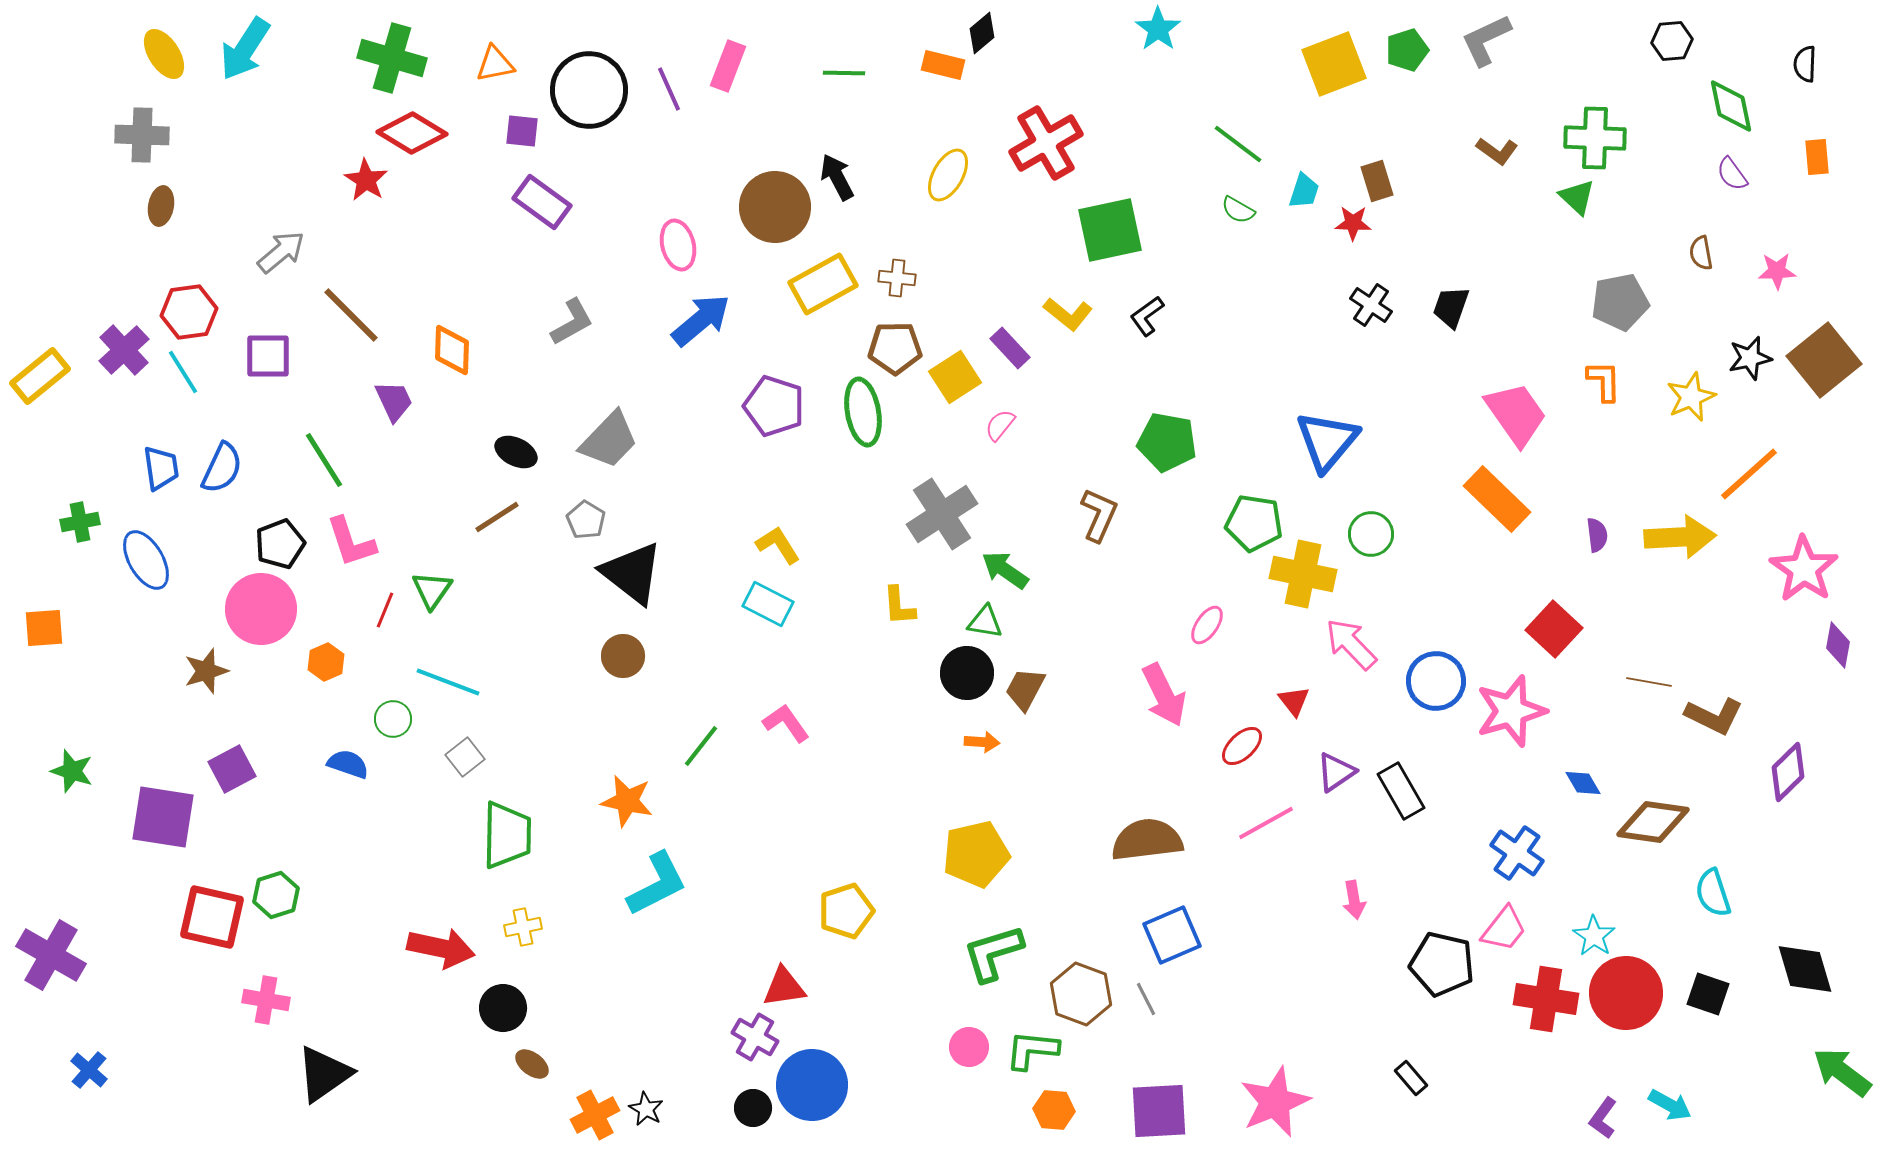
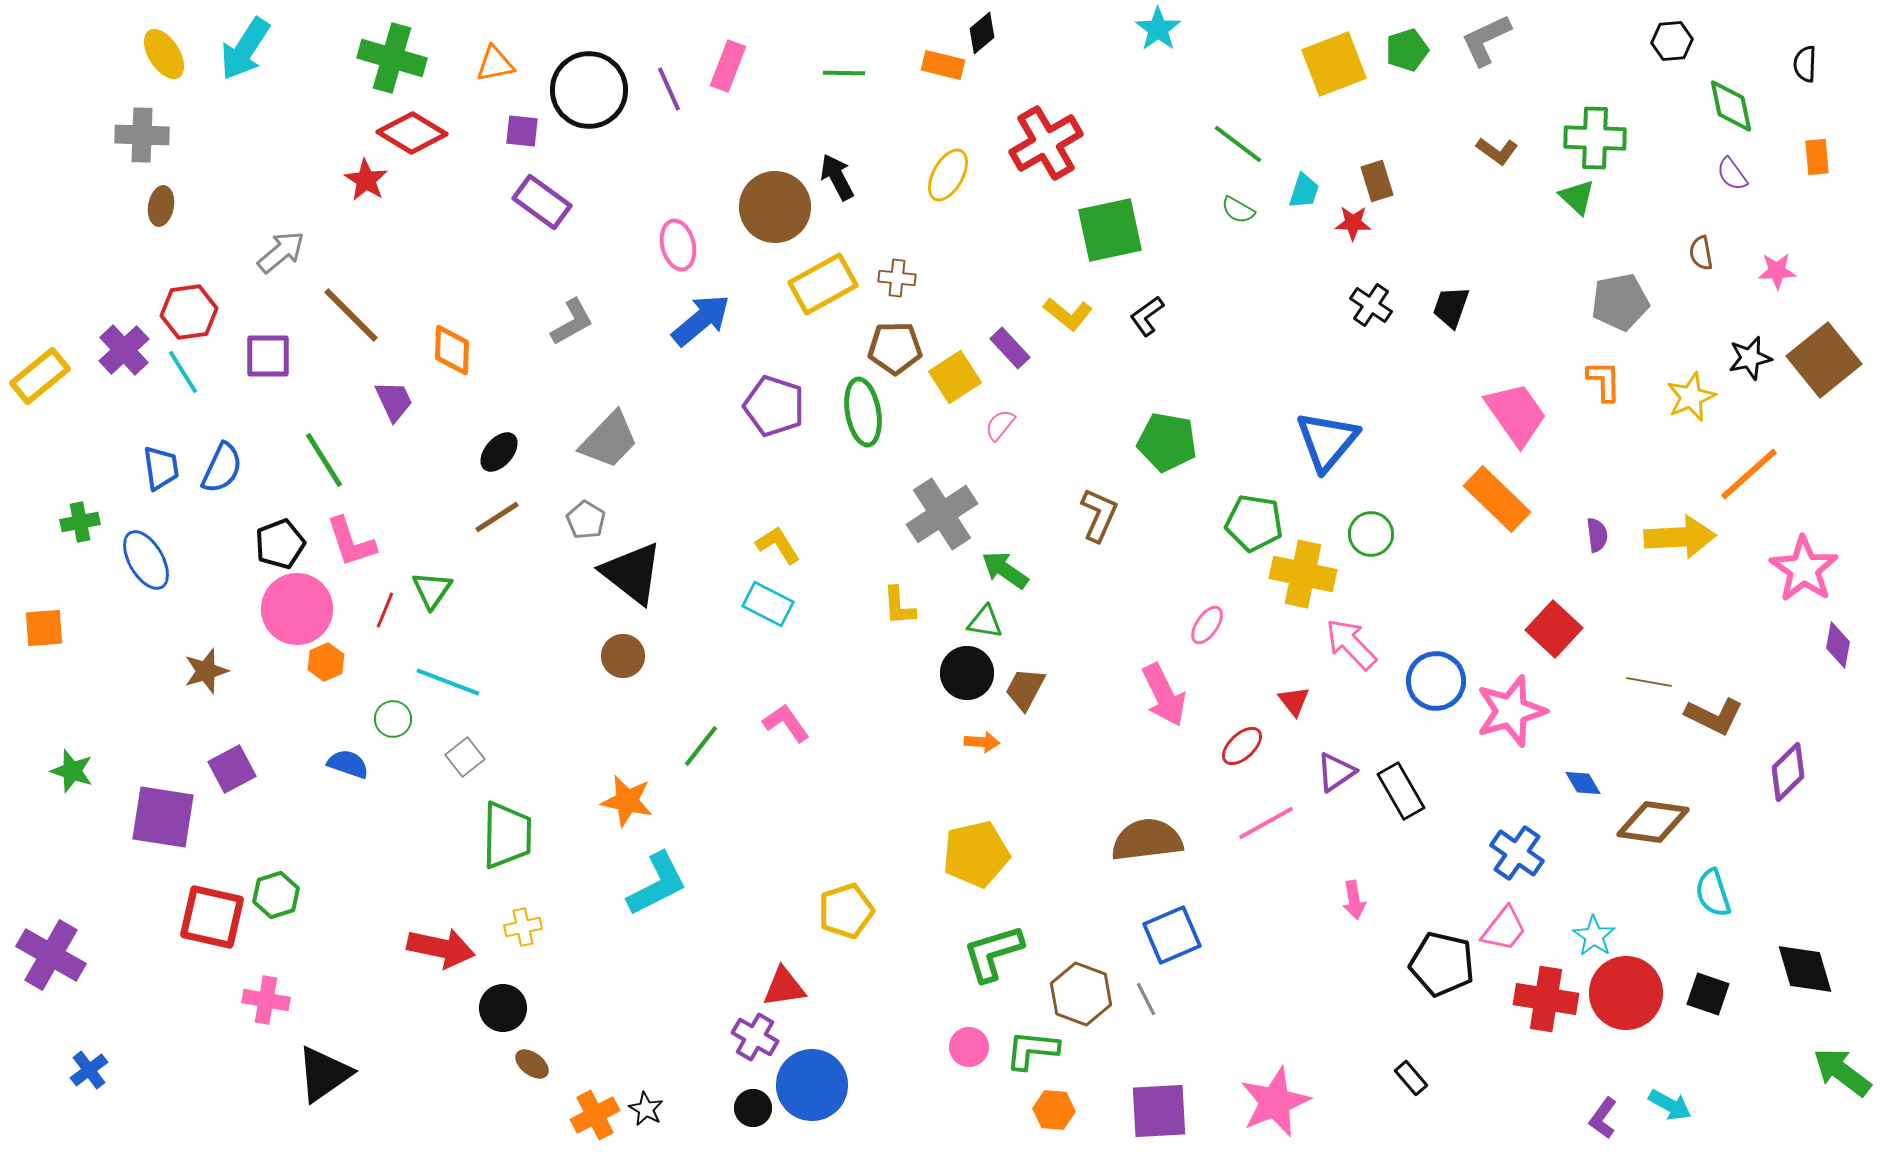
black ellipse at (516, 452): moved 17 px left; rotated 75 degrees counterclockwise
pink circle at (261, 609): moved 36 px right
blue cross at (89, 1070): rotated 12 degrees clockwise
